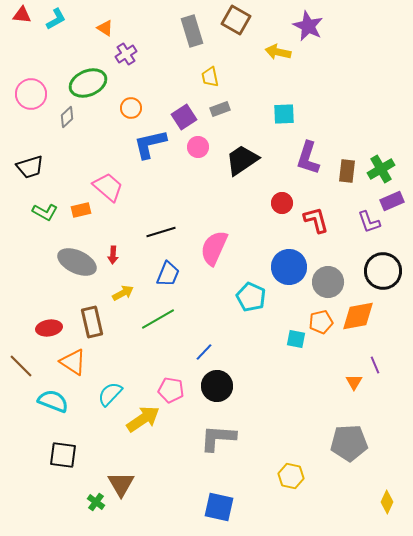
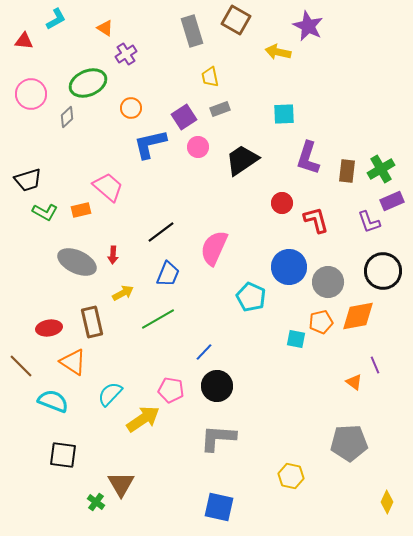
red triangle at (22, 15): moved 2 px right, 26 px down
black trapezoid at (30, 167): moved 2 px left, 13 px down
black line at (161, 232): rotated 20 degrees counterclockwise
orange triangle at (354, 382): rotated 24 degrees counterclockwise
